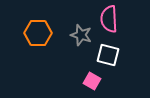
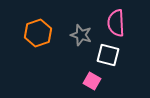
pink semicircle: moved 7 px right, 4 px down
orange hexagon: rotated 20 degrees counterclockwise
